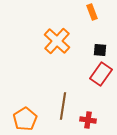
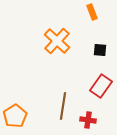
red rectangle: moved 12 px down
orange pentagon: moved 10 px left, 3 px up
